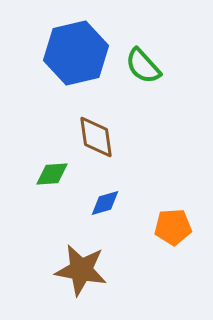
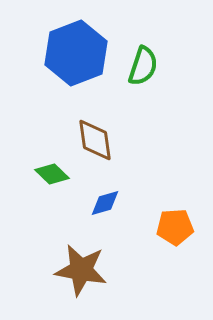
blue hexagon: rotated 8 degrees counterclockwise
green semicircle: rotated 120 degrees counterclockwise
brown diamond: moved 1 px left, 3 px down
green diamond: rotated 48 degrees clockwise
orange pentagon: moved 2 px right
